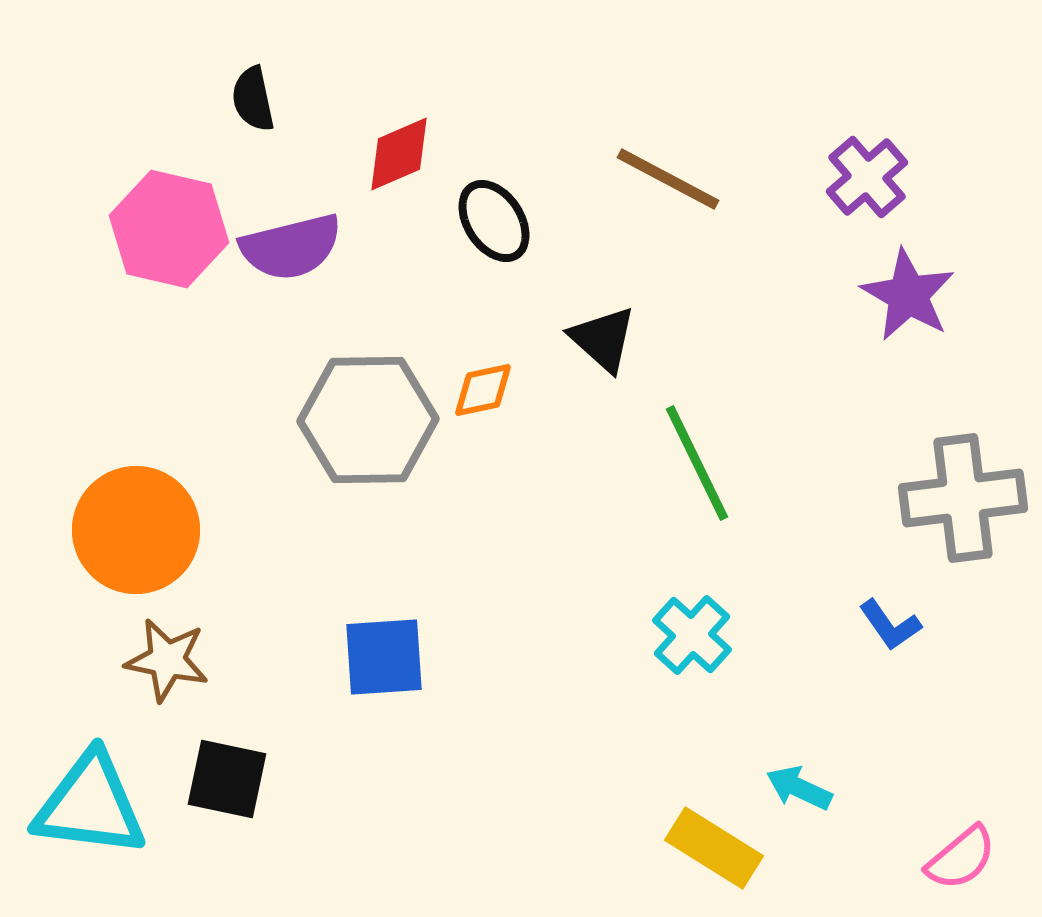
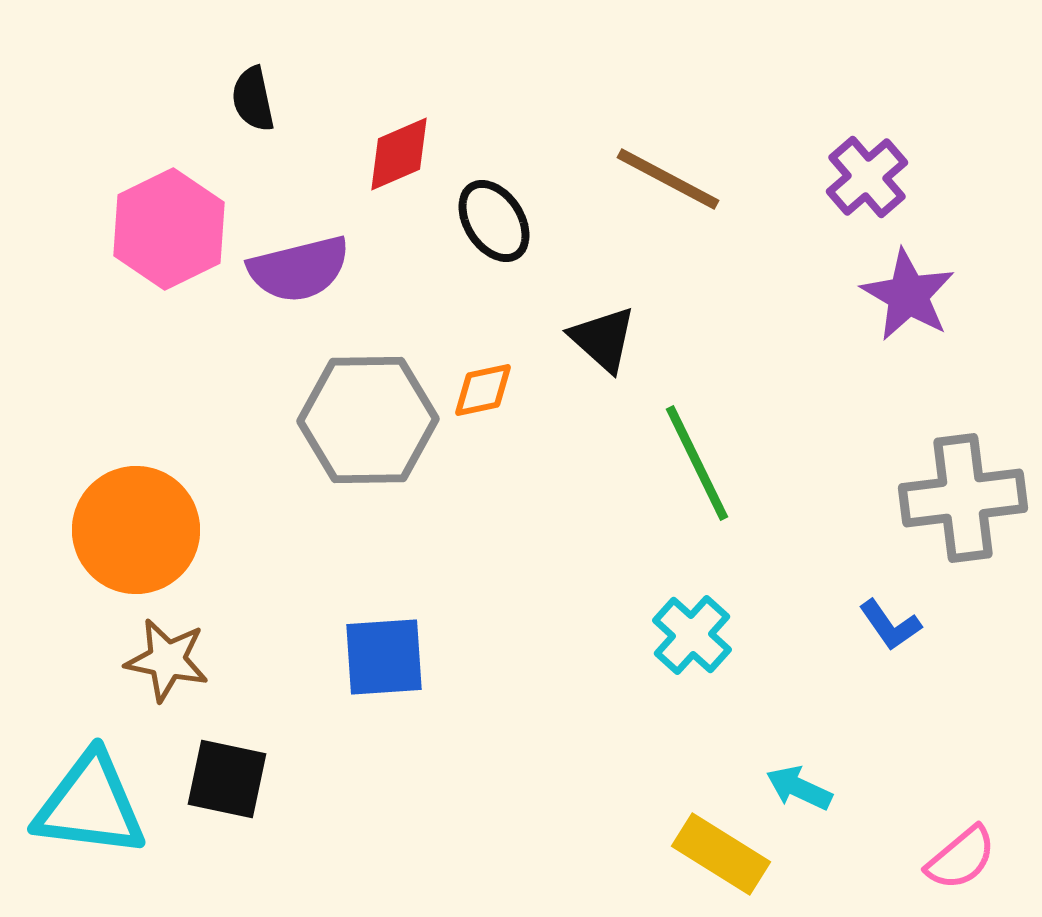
pink hexagon: rotated 21 degrees clockwise
purple semicircle: moved 8 px right, 22 px down
yellow rectangle: moved 7 px right, 6 px down
